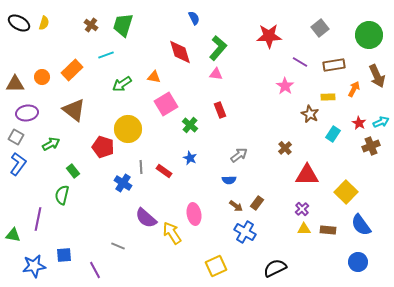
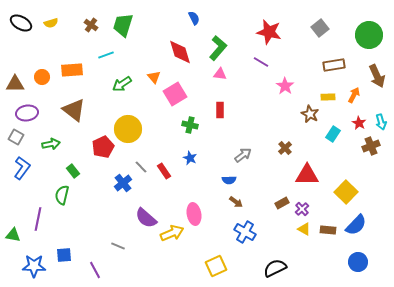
black ellipse at (19, 23): moved 2 px right
yellow semicircle at (44, 23): moved 7 px right; rotated 56 degrees clockwise
red star at (269, 36): moved 4 px up; rotated 15 degrees clockwise
purple line at (300, 62): moved 39 px left
orange rectangle at (72, 70): rotated 40 degrees clockwise
pink triangle at (216, 74): moved 4 px right
orange triangle at (154, 77): rotated 40 degrees clockwise
orange arrow at (354, 89): moved 6 px down
pink square at (166, 104): moved 9 px right, 10 px up
red rectangle at (220, 110): rotated 21 degrees clockwise
cyan arrow at (381, 122): rotated 98 degrees clockwise
green cross at (190, 125): rotated 28 degrees counterclockwise
green arrow at (51, 144): rotated 18 degrees clockwise
red pentagon at (103, 147): rotated 30 degrees clockwise
gray arrow at (239, 155): moved 4 px right
blue L-shape at (18, 164): moved 4 px right, 4 px down
gray line at (141, 167): rotated 40 degrees counterclockwise
red rectangle at (164, 171): rotated 21 degrees clockwise
blue cross at (123, 183): rotated 18 degrees clockwise
brown rectangle at (257, 203): moved 25 px right; rotated 24 degrees clockwise
brown arrow at (236, 206): moved 4 px up
blue semicircle at (361, 225): moved 5 px left; rotated 100 degrees counterclockwise
yellow triangle at (304, 229): rotated 32 degrees clockwise
yellow arrow at (172, 233): rotated 100 degrees clockwise
blue star at (34, 266): rotated 10 degrees clockwise
